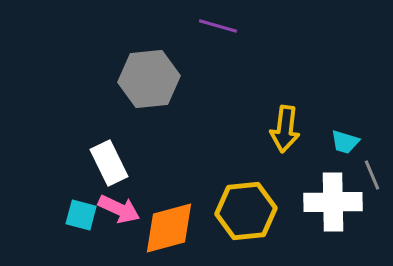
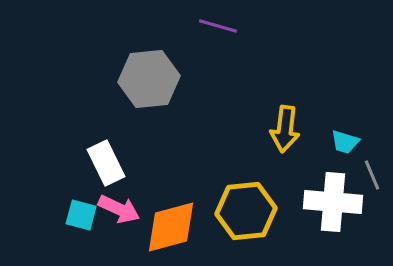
white rectangle: moved 3 px left
white cross: rotated 6 degrees clockwise
orange diamond: moved 2 px right, 1 px up
